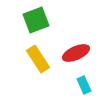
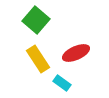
green square: rotated 28 degrees counterclockwise
cyan rectangle: moved 22 px left, 2 px up; rotated 30 degrees counterclockwise
